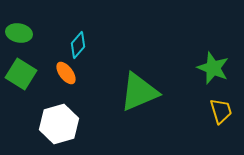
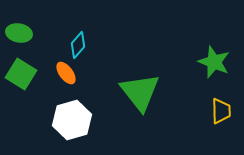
green star: moved 1 px right, 6 px up
green triangle: moved 1 px right; rotated 45 degrees counterclockwise
yellow trapezoid: rotated 16 degrees clockwise
white hexagon: moved 13 px right, 4 px up
